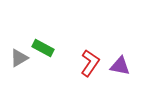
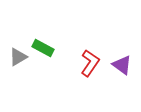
gray triangle: moved 1 px left, 1 px up
purple triangle: moved 2 px right, 1 px up; rotated 25 degrees clockwise
